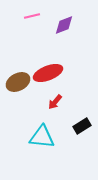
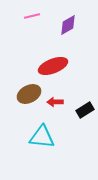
purple diamond: moved 4 px right; rotated 10 degrees counterclockwise
red ellipse: moved 5 px right, 7 px up
brown ellipse: moved 11 px right, 12 px down
red arrow: rotated 49 degrees clockwise
black rectangle: moved 3 px right, 16 px up
